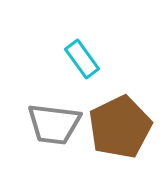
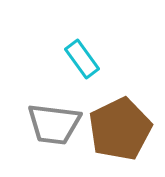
brown pentagon: moved 2 px down
